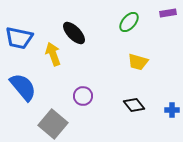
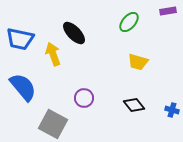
purple rectangle: moved 2 px up
blue trapezoid: moved 1 px right, 1 px down
purple circle: moved 1 px right, 2 px down
blue cross: rotated 16 degrees clockwise
gray square: rotated 12 degrees counterclockwise
